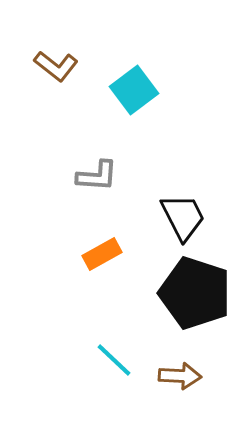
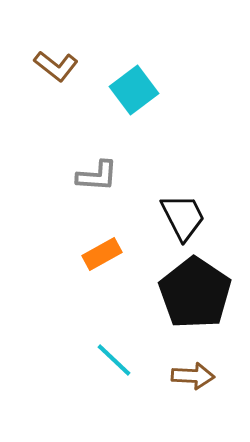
black pentagon: rotated 16 degrees clockwise
brown arrow: moved 13 px right
